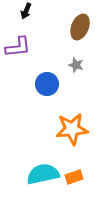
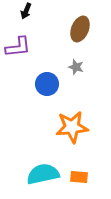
brown ellipse: moved 2 px down
gray star: moved 2 px down
orange star: moved 2 px up
orange rectangle: moved 5 px right; rotated 24 degrees clockwise
